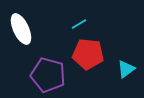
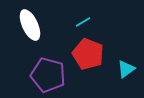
cyan line: moved 4 px right, 2 px up
white ellipse: moved 9 px right, 4 px up
red pentagon: rotated 16 degrees clockwise
